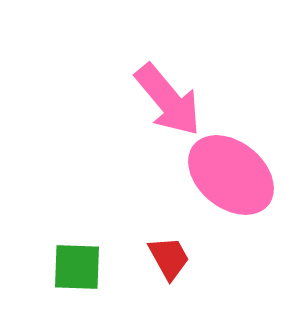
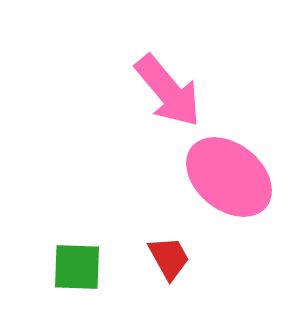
pink arrow: moved 9 px up
pink ellipse: moved 2 px left, 2 px down
